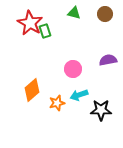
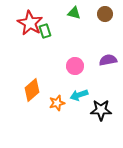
pink circle: moved 2 px right, 3 px up
